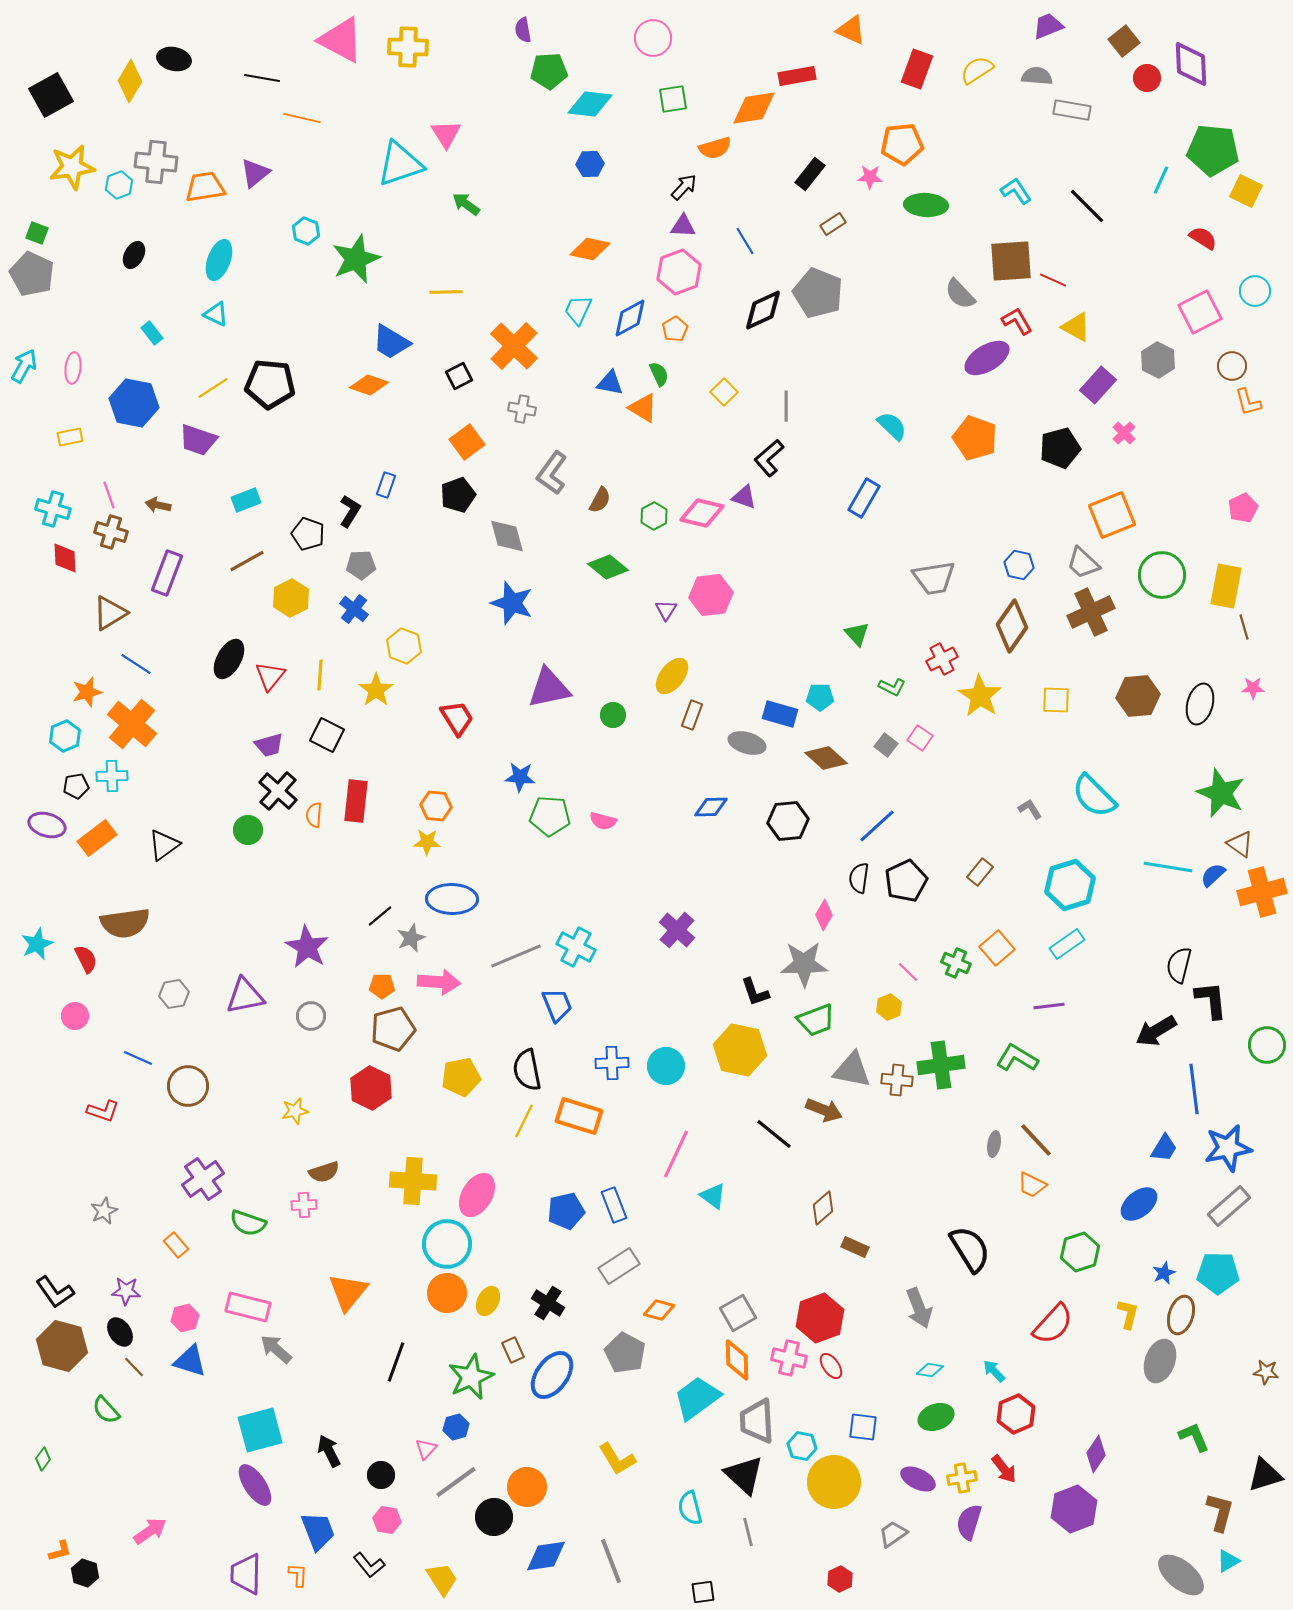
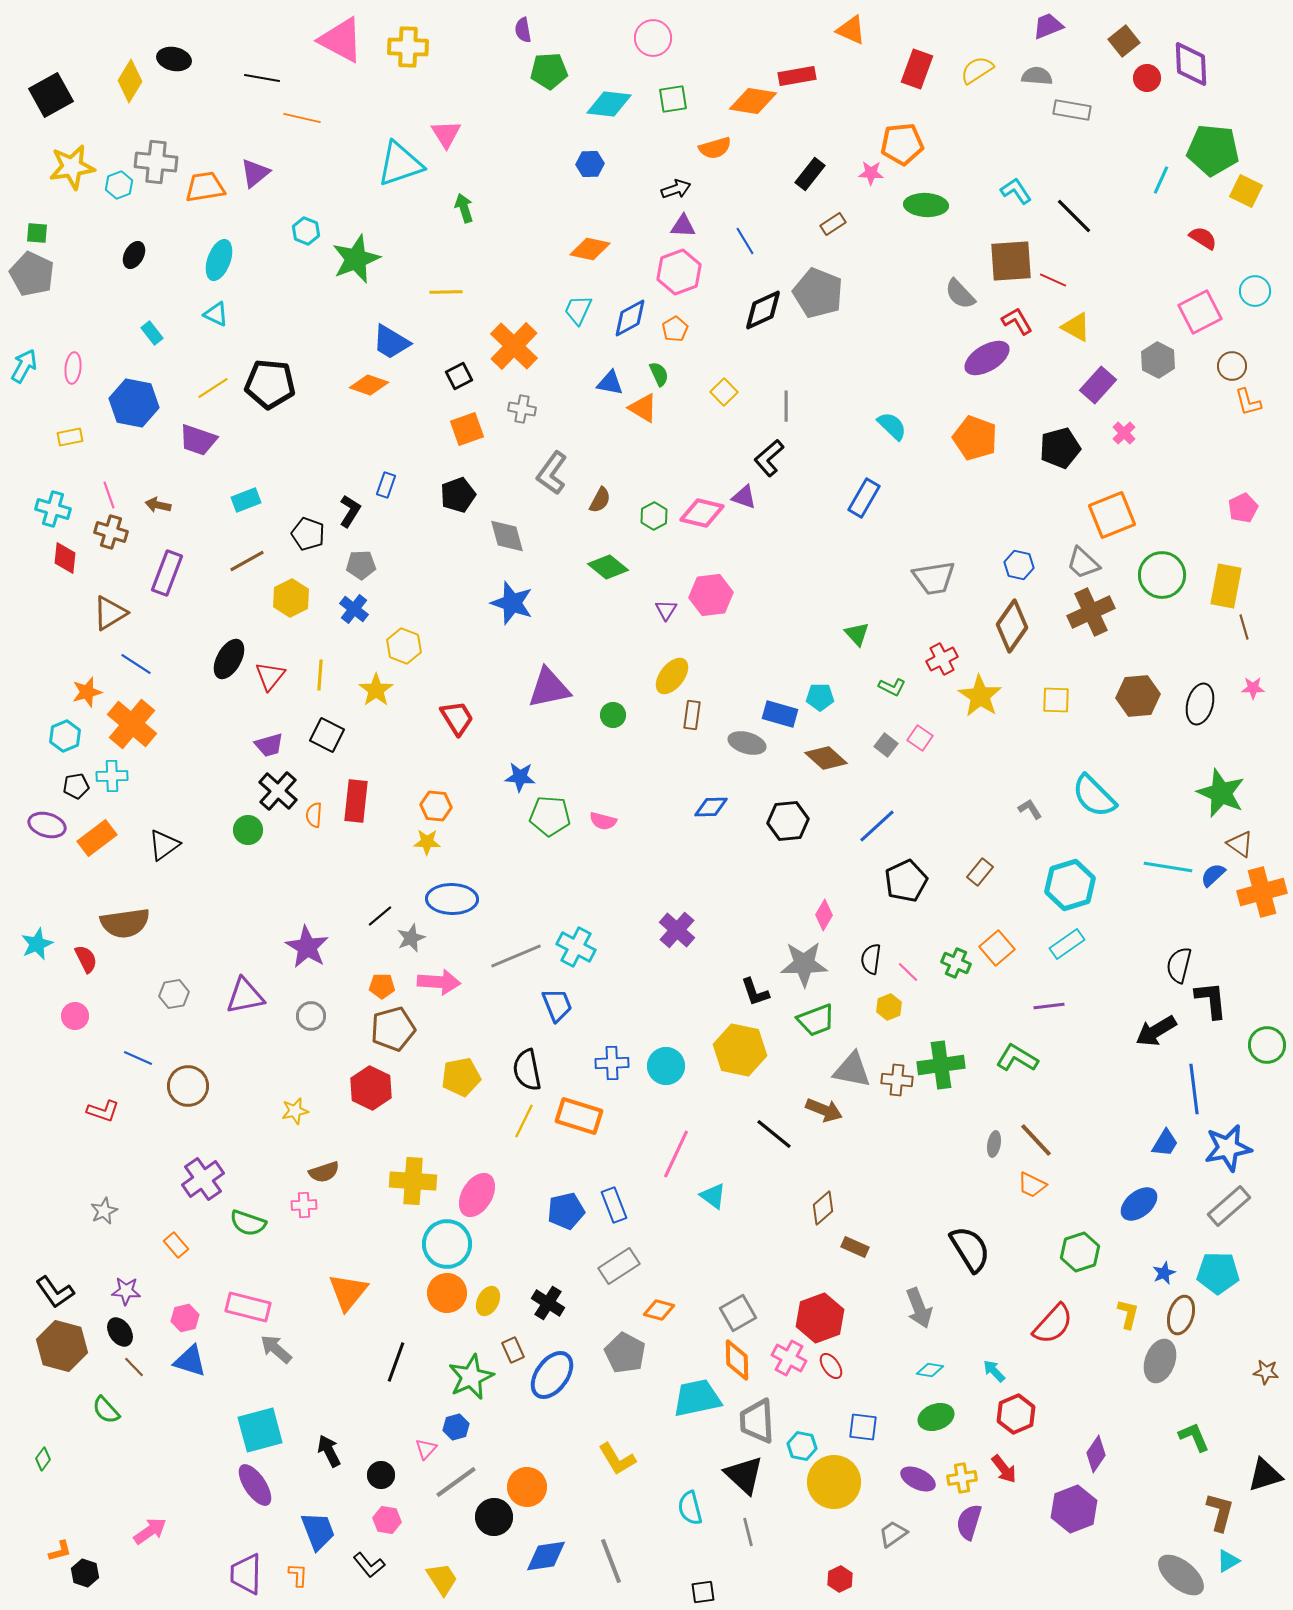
cyan diamond at (590, 104): moved 19 px right
orange diamond at (754, 108): moved 1 px left, 7 px up; rotated 18 degrees clockwise
pink star at (870, 177): moved 1 px right, 4 px up
black arrow at (684, 187): moved 8 px left, 2 px down; rotated 28 degrees clockwise
green arrow at (466, 204): moved 2 px left, 4 px down; rotated 36 degrees clockwise
black line at (1087, 206): moved 13 px left, 10 px down
green square at (37, 233): rotated 15 degrees counterclockwise
orange square at (467, 442): moved 13 px up; rotated 16 degrees clockwise
red diamond at (65, 558): rotated 8 degrees clockwise
brown rectangle at (692, 715): rotated 12 degrees counterclockwise
black semicircle at (859, 878): moved 12 px right, 81 px down
blue trapezoid at (1164, 1148): moved 1 px right, 5 px up
pink cross at (789, 1358): rotated 16 degrees clockwise
cyan trapezoid at (697, 1398): rotated 24 degrees clockwise
